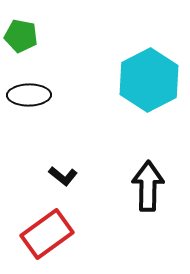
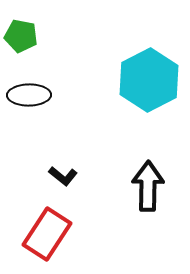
red rectangle: rotated 21 degrees counterclockwise
